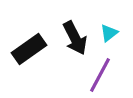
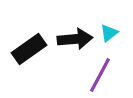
black arrow: moved 1 px down; rotated 68 degrees counterclockwise
